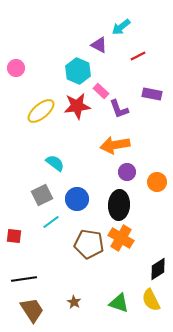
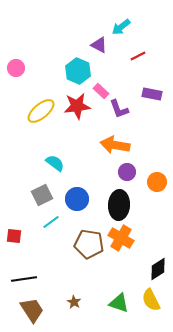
orange arrow: rotated 20 degrees clockwise
